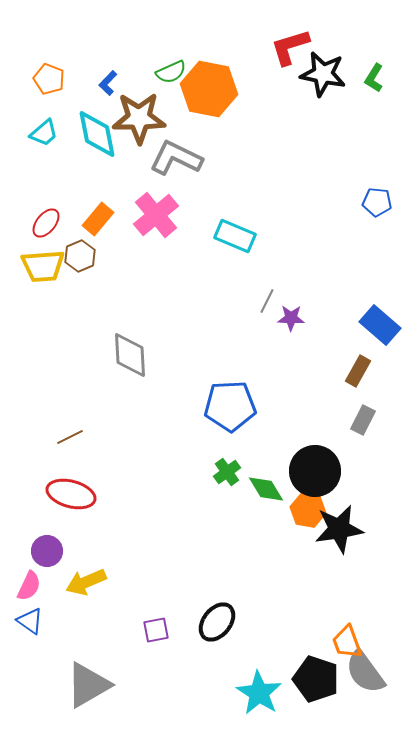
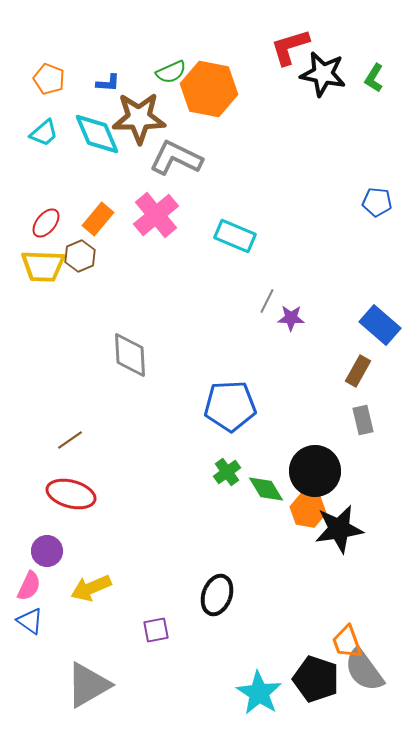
blue L-shape at (108, 83): rotated 130 degrees counterclockwise
cyan diamond at (97, 134): rotated 12 degrees counterclockwise
yellow trapezoid at (43, 266): rotated 6 degrees clockwise
gray rectangle at (363, 420): rotated 40 degrees counterclockwise
brown line at (70, 437): moved 3 px down; rotated 8 degrees counterclockwise
yellow arrow at (86, 582): moved 5 px right, 6 px down
black ellipse at (217, 622): moved 27 px up; rotated 18 degrees counterclockwise
gray semicircle at (365, 672): moved 1 px left, 2 px up
